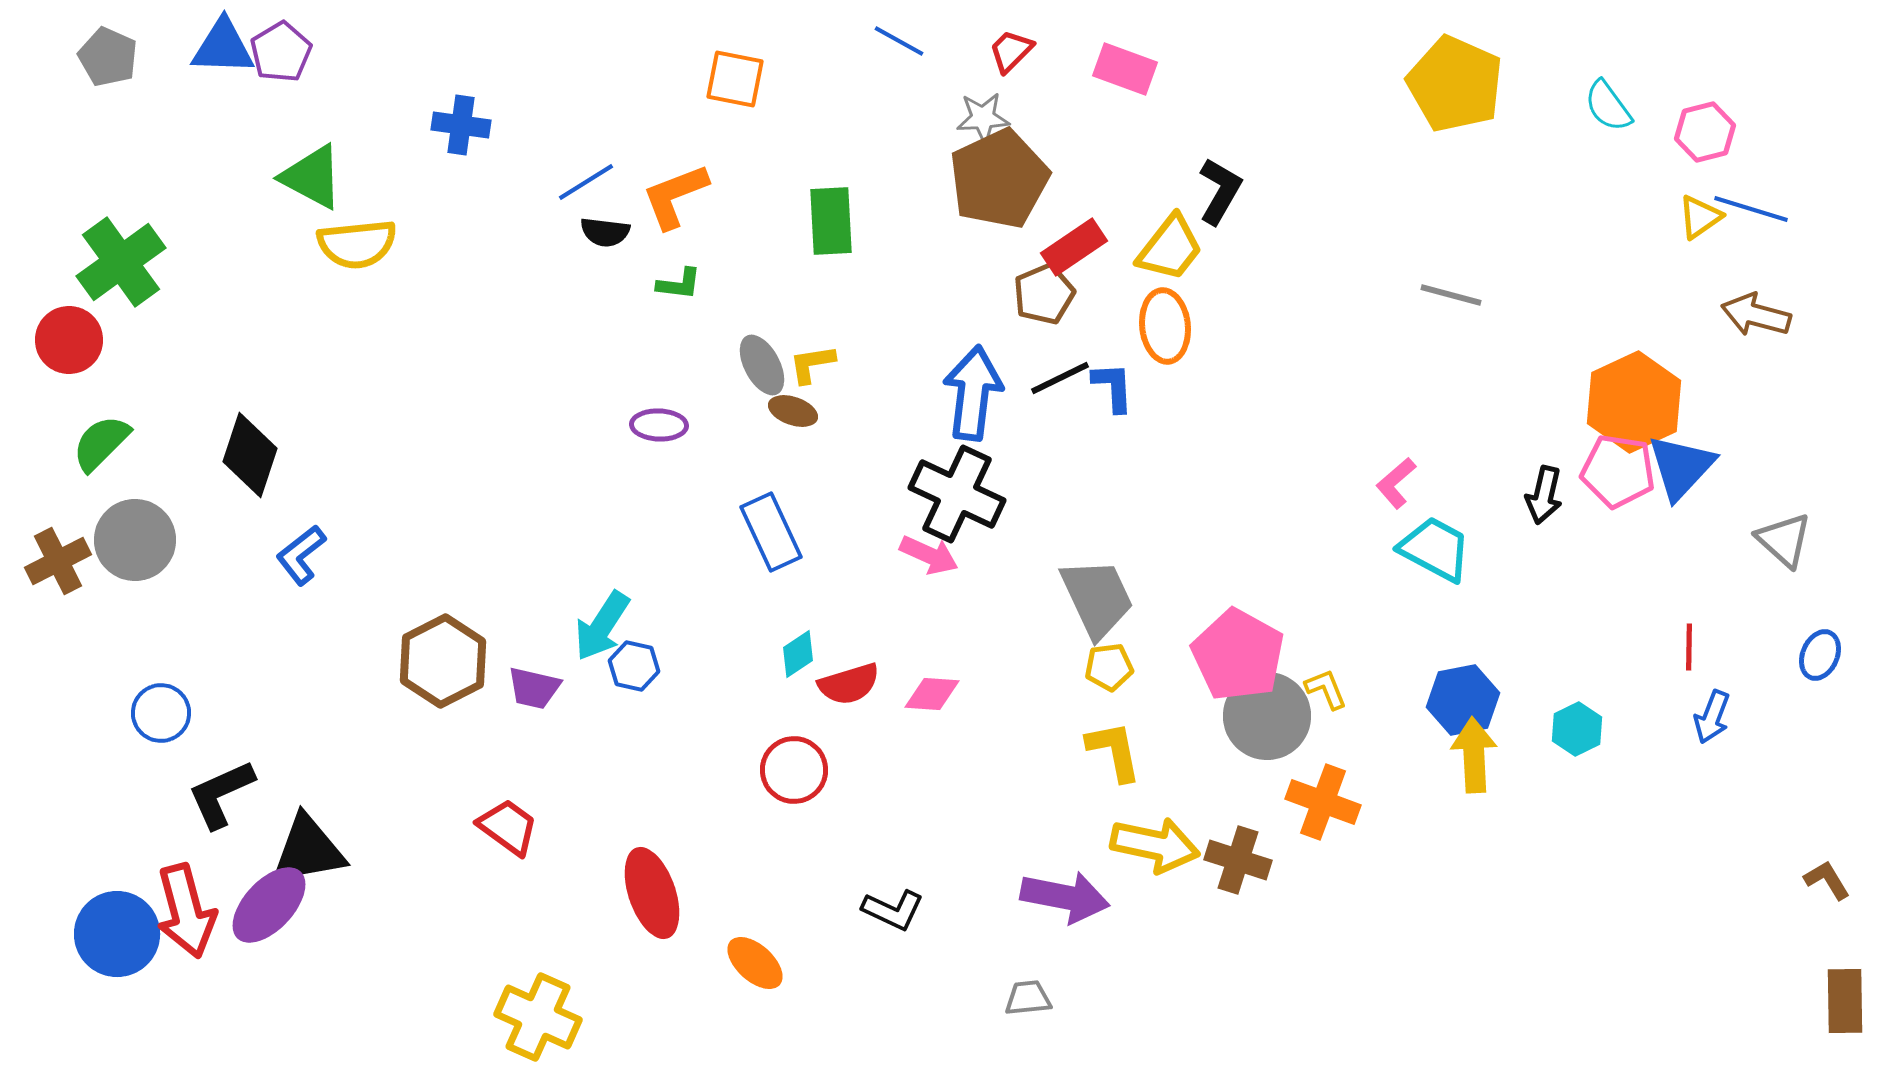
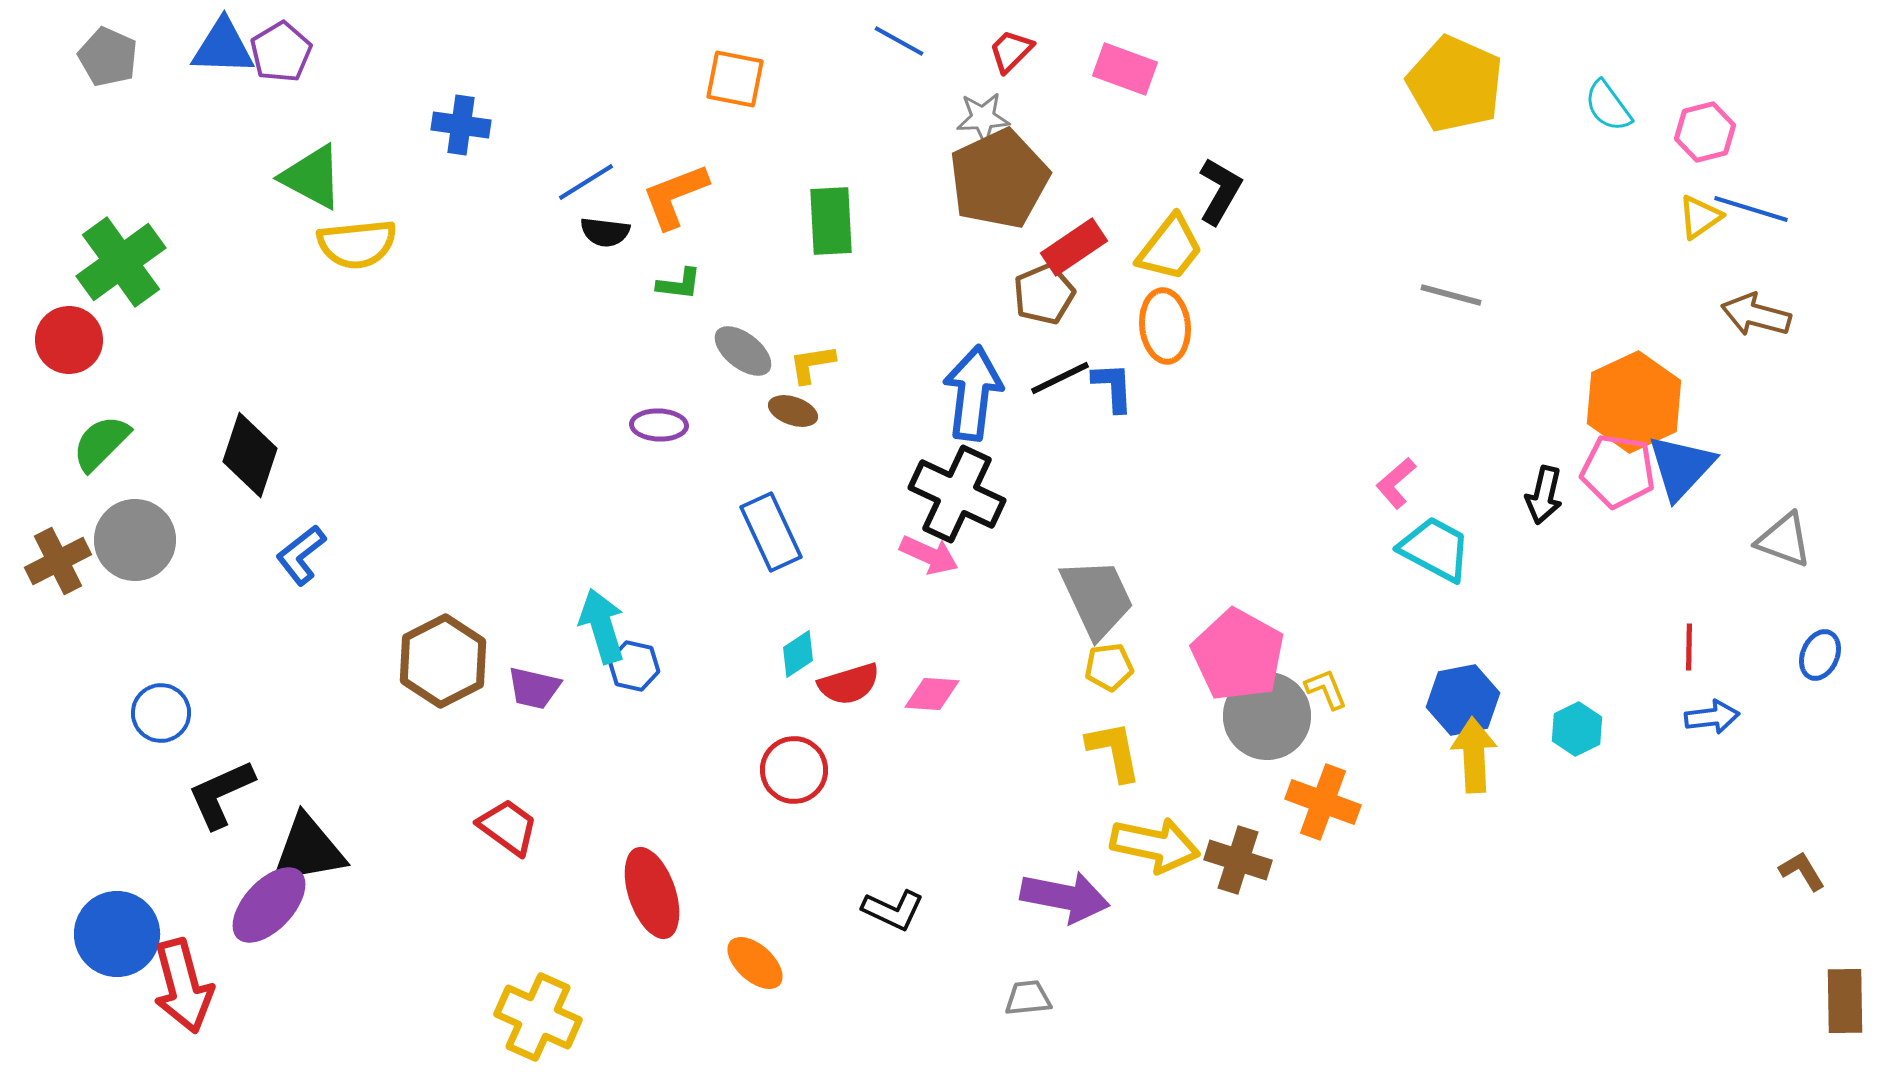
gray ellipse at (762, 365): moved 19 px left, 14 px up; rotated 24 degrees counterclockwise
gray triangle at (1784, 540): rotated 22 degrees counterclockwise
cyan arrow at (602, 626): rotated 130 degrees clockwise
blue arrow at (1712, 717): rotated 118 degrees counterclockwise
brown L-shape at (1827, 880): moved 25 px left, 9 px up
red arrow at (186, 911): moved 3 px left, 75 px down
